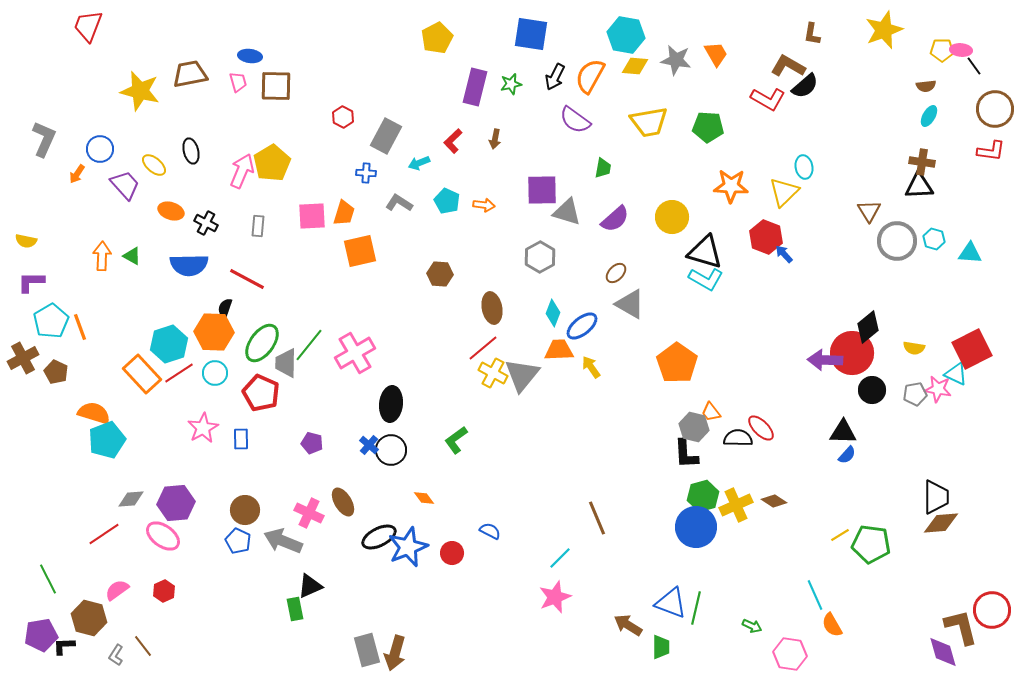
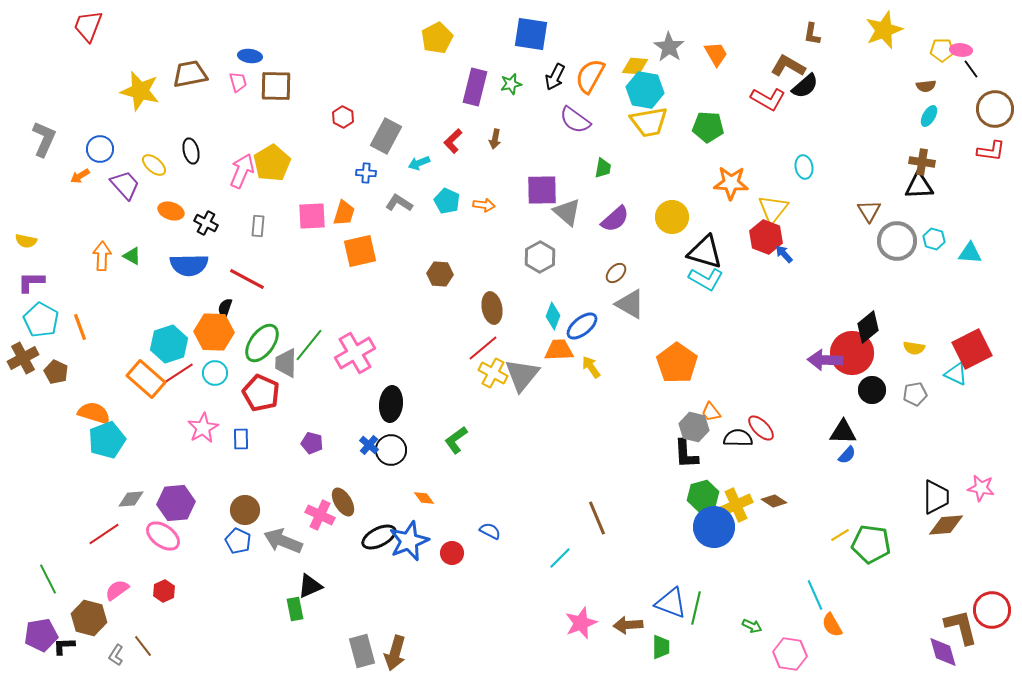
cyan hexagon at (626, 35): moved 19 px right, 55 px down
gray star at (676, 60): moved 7 px left, 13 px up; rotated 24 degrees clockwise
black line at (974, 66): moved 3 px left, 3 px down
orange arrow at (77, 174): moved 3 px right, 2 px down; rotated 24 degrees clockwise
orange star at (731, 186): moved 3 px up
yellow triangle at (784, 192): moved 11 px left, 17 px down; rotated 8 degrees counterclockwise
gray triangle at (567, 212): rotated 24 degrees clockwise
cyan diamond at (553, 313): moved 3 px down
cyan pentagon at (51, 321): moved 10 px left, 1 px up; rotated 12 degrees counterclockwise
orange rectangle at (142, 374): moved 4 px right, 5 px down; rotated 6 degrees counterclockwise
pink star at (938, 389): moved 43 px right, 99 px down
pink cross at (309, 513): moved 11 px right, 2 px down
brown diamond at (941, 523): moved 5 px right, 2 px down
blue circle at (696, 527): moved 18 px right
blue star at (408, 547): moved 1 px right, 6 px up
pink star at (555, 597): moved 26 px right, 26 px down
brown arrow at (628, 625): rotated 36 degrees counterclockwise
gray rectangle at (367, 650): moved 5 px left, 1 px down
